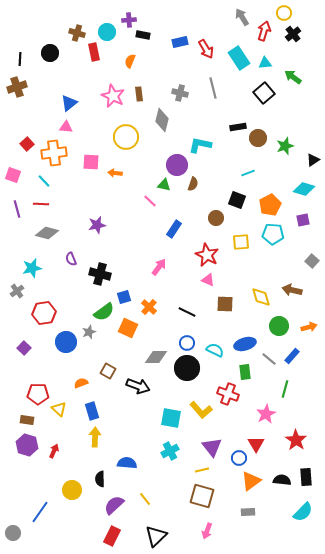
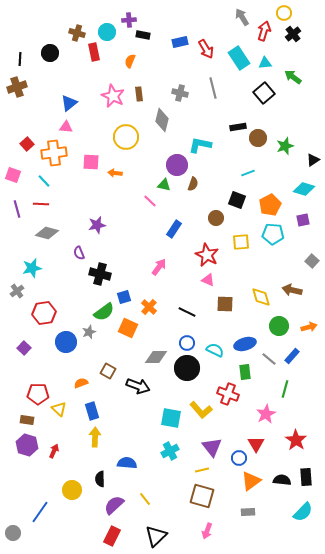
purple semicircle at (71, 259): moved 8 px right, 6 px up
